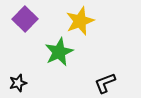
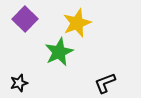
yellow star: moved 3 px left, 2 px down
black star: moved 1 px right
